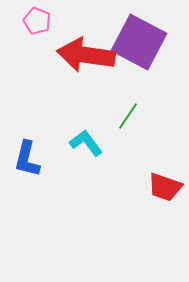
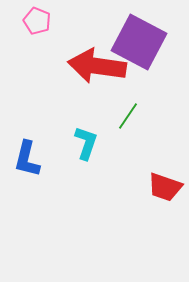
red arrow: moved 11 px right, 11 px down
cyan L-shape: rotated 56 degrees clockwise
